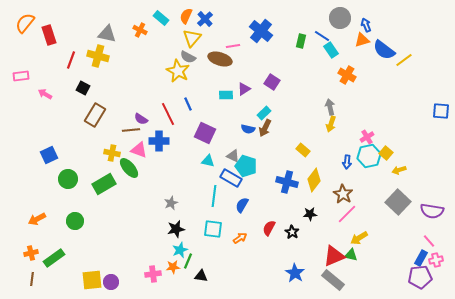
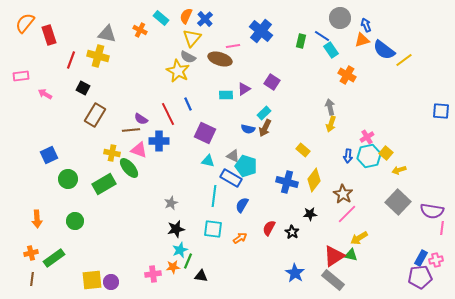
blue arrow at (347, 162): moved 1 px right, 6 px up
orange arrow at (37, 219): rotated 66 degrees counterclockwise
pink line at (429, 241): moved 13 px right, 13 px up; rotated 48 degrees clockwise
red triangle at (334, 256): rotated 10 degrees counterclockwise
